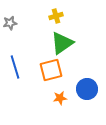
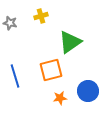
yellow cross: moved 15 px left
gray star: rotated 24 degrees clockwise
green triangle: moved 8 px right, 1 px up
blue line: moved 9 px down
blue circle: moved 1 px right, 2 px down
